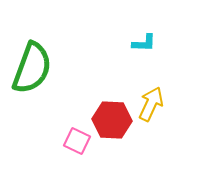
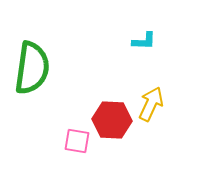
cyan L-shape: moved 2 px up
green semicircle: rotated 12 degrees counterclockwise
pink square: rotated 16 degrees counterclockwise
